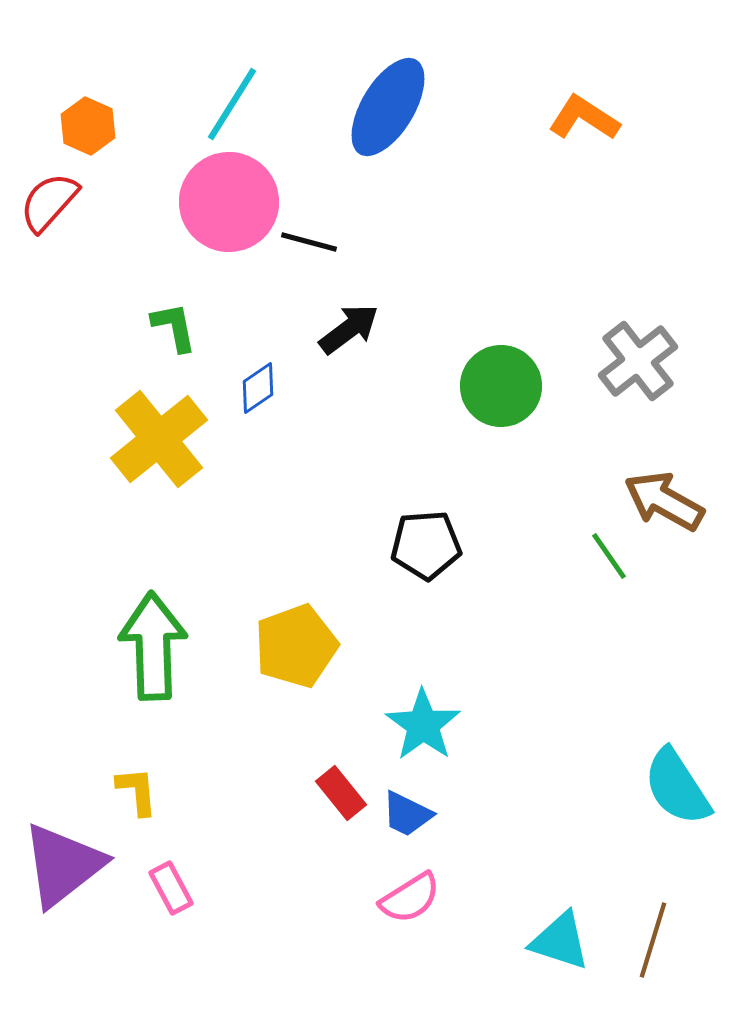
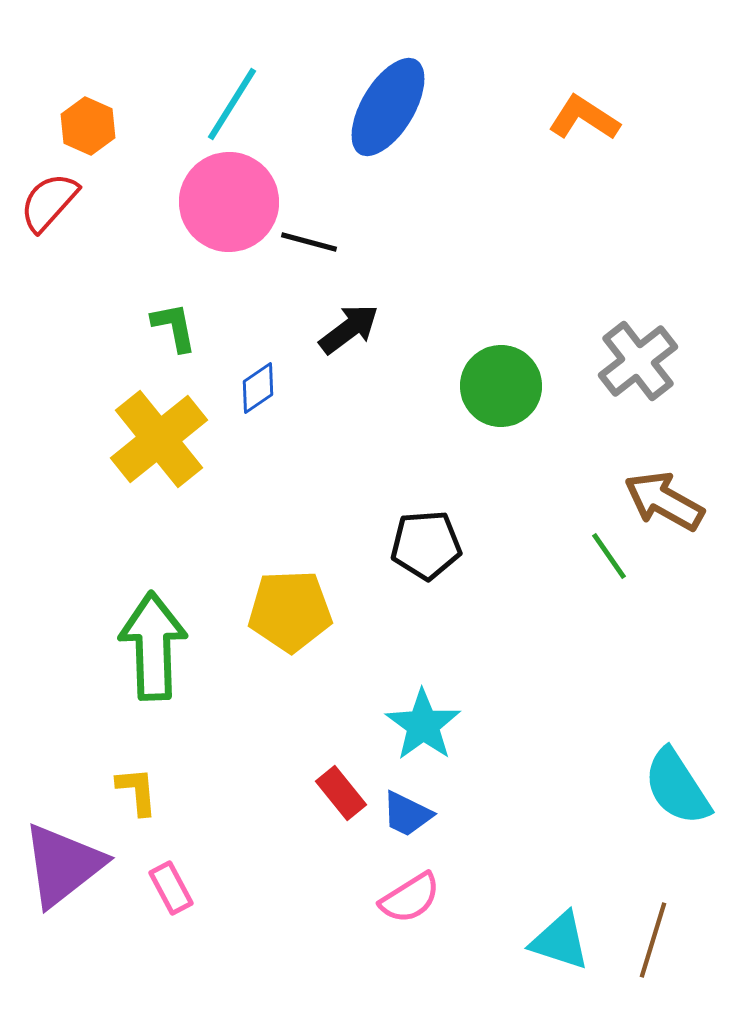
yellow pentagon: moved 6 px left, 35 px up; rotated 18 degrees clockwise
